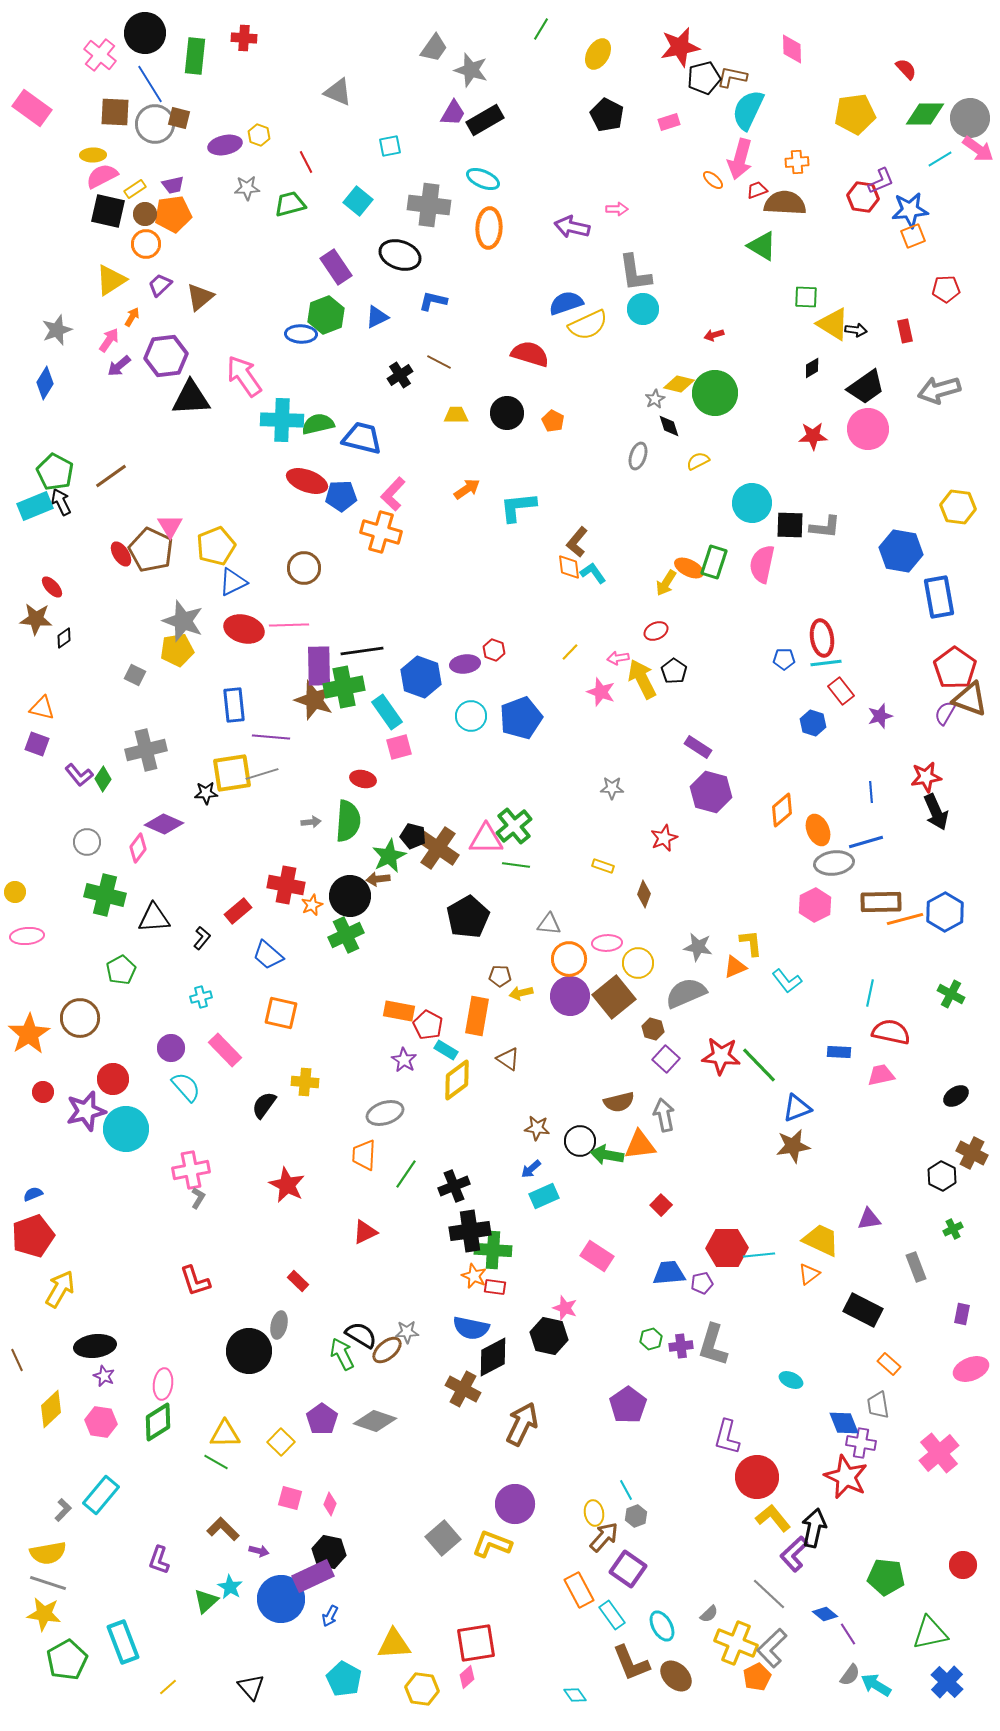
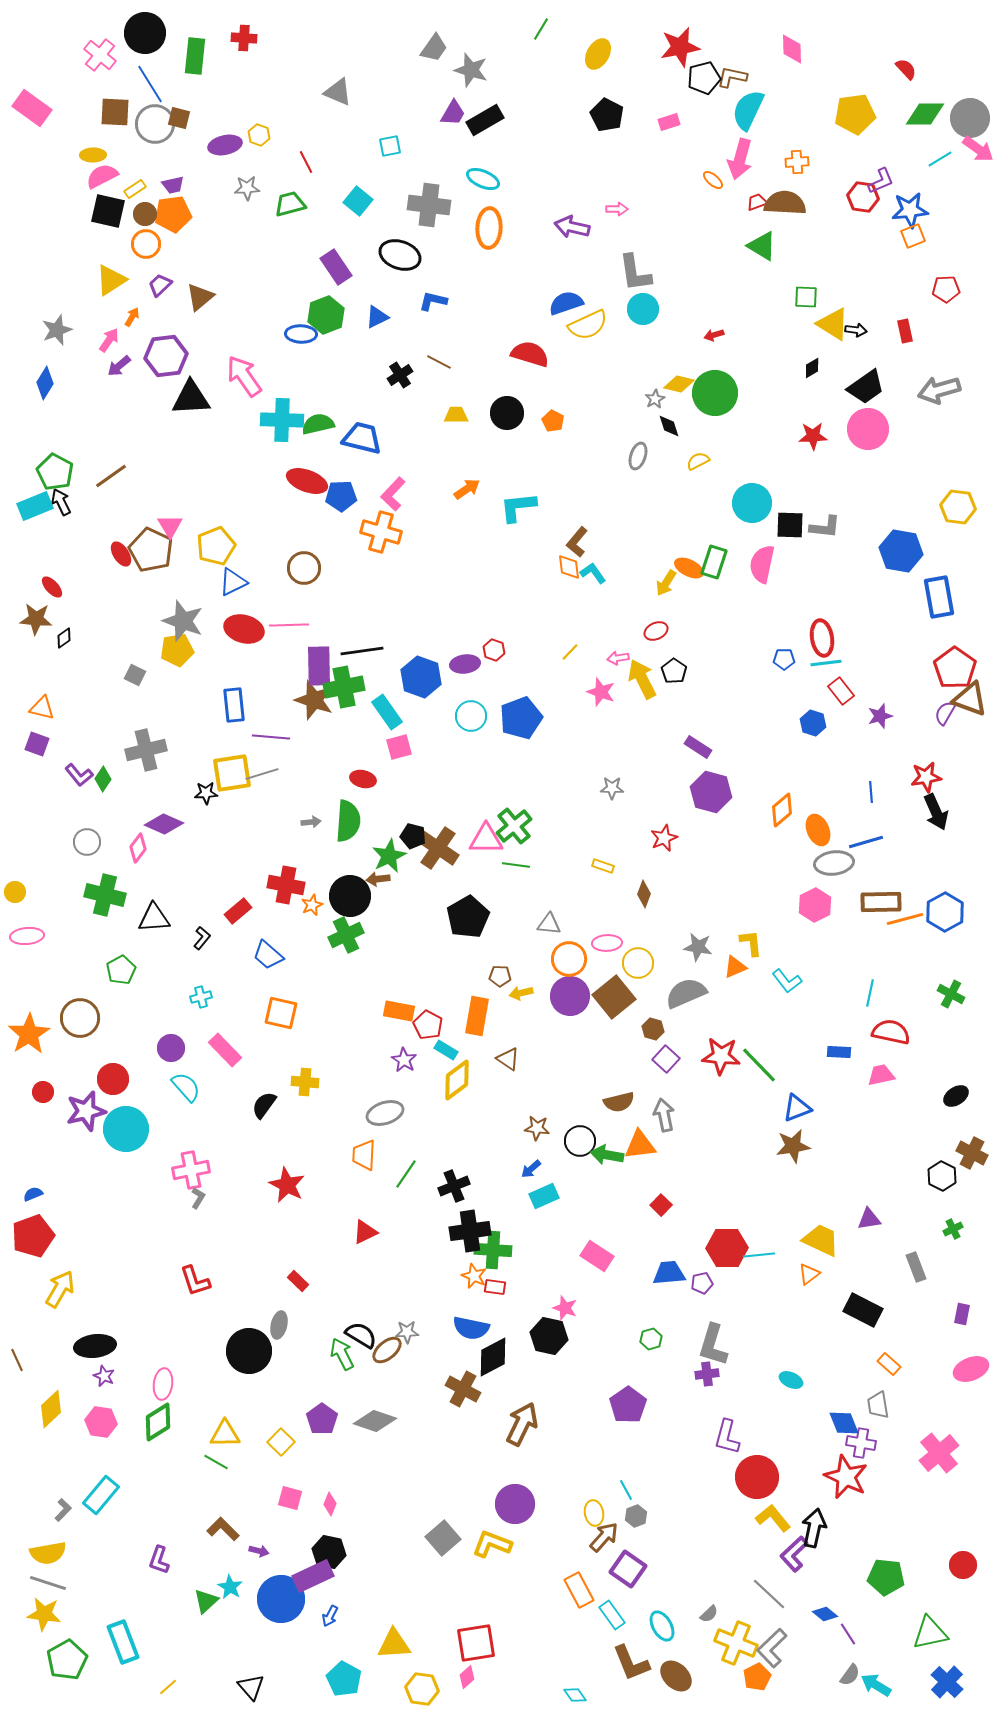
red trapezoid at (757, 190): moved 12 px down
purple cross at (681, 1346): moved 26 px right, 28 px down
